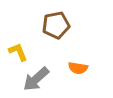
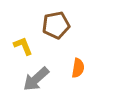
yellow L-shape: moved 5 px right, 6 px up
orange semicircle: rotated 90 degrees counterclockwise
